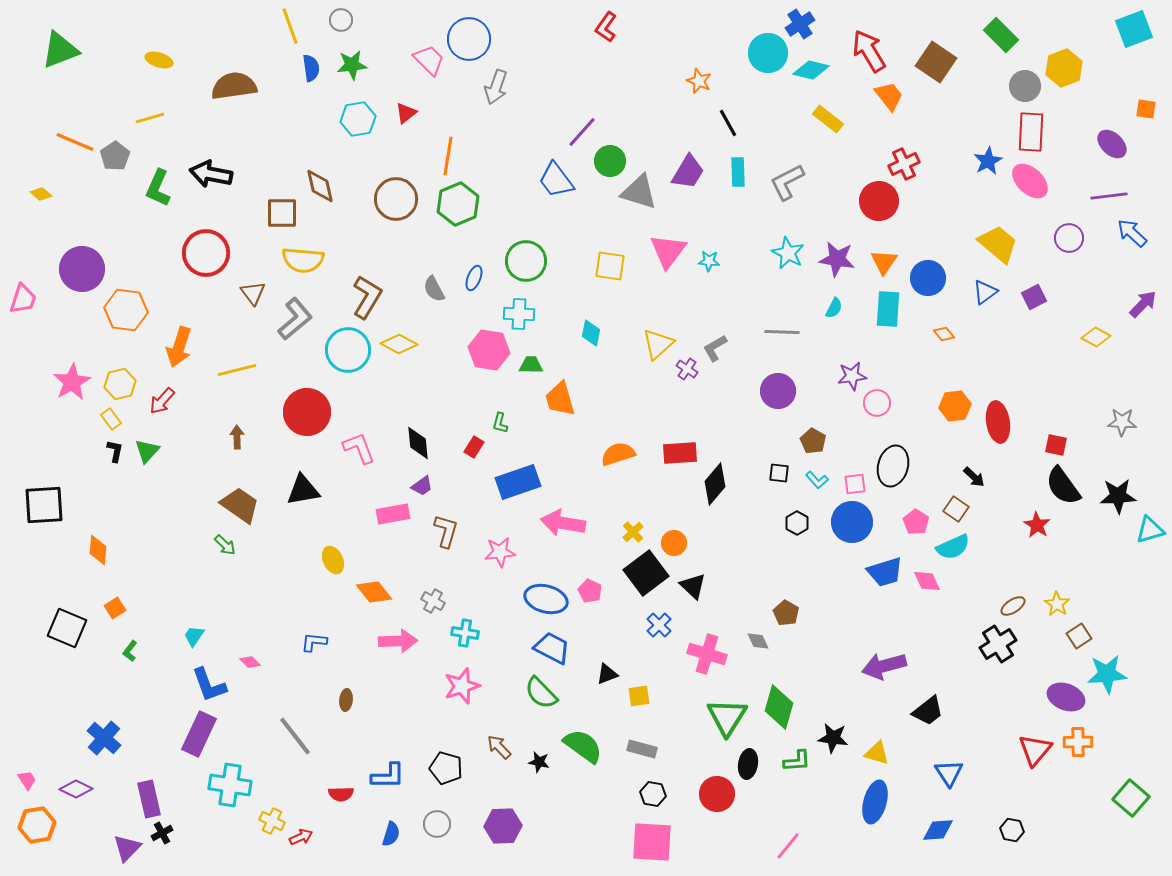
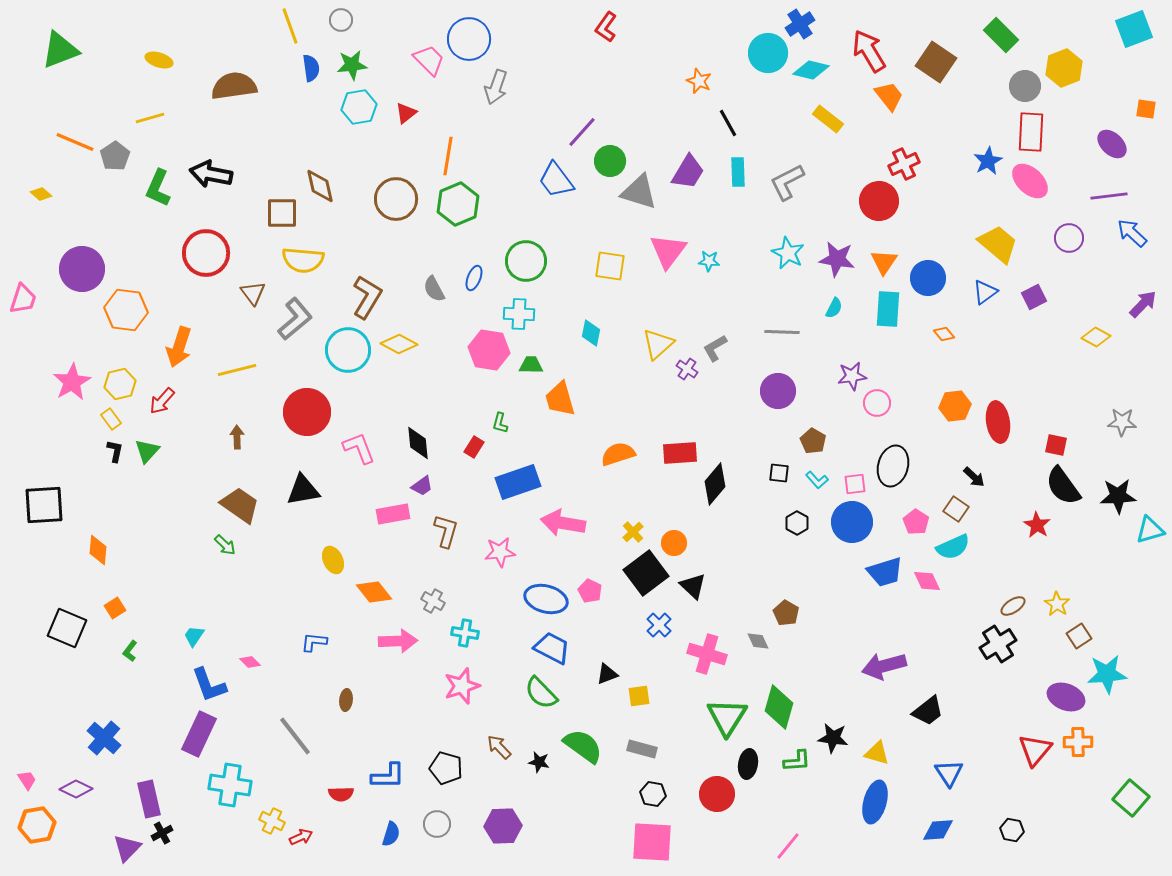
cyan hexagon at (358, 119): moved 1 px right, 12 px up
